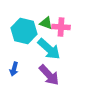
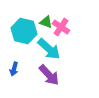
green triangle: moved 1 px up
pink cross: rotated 30 degrees clockwise
